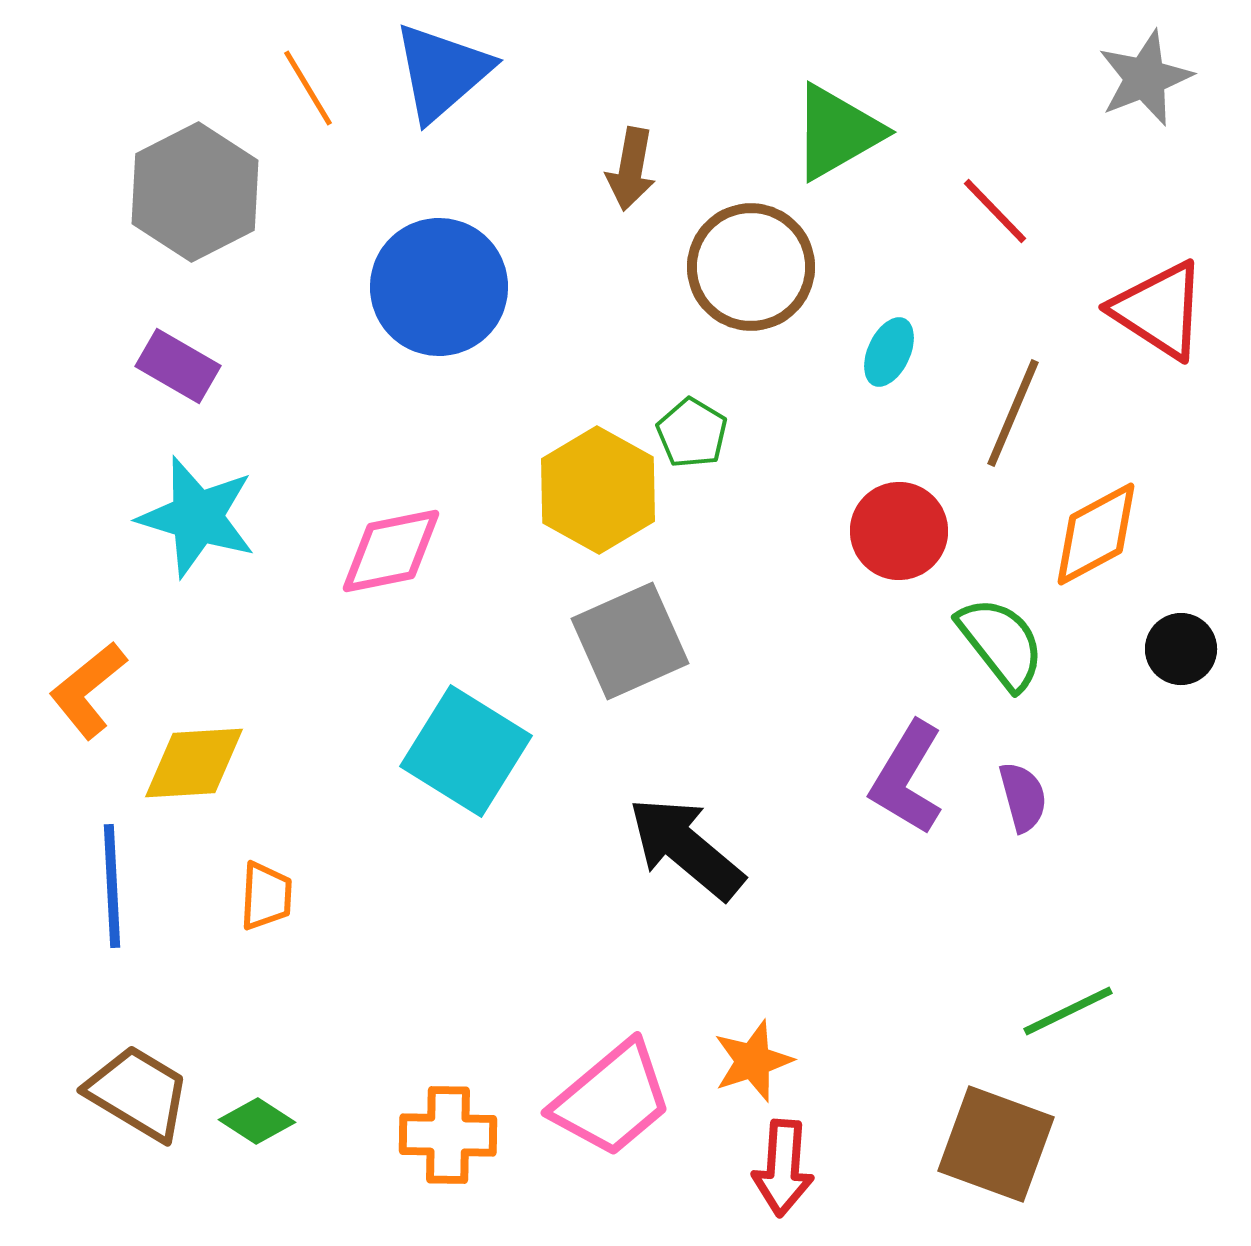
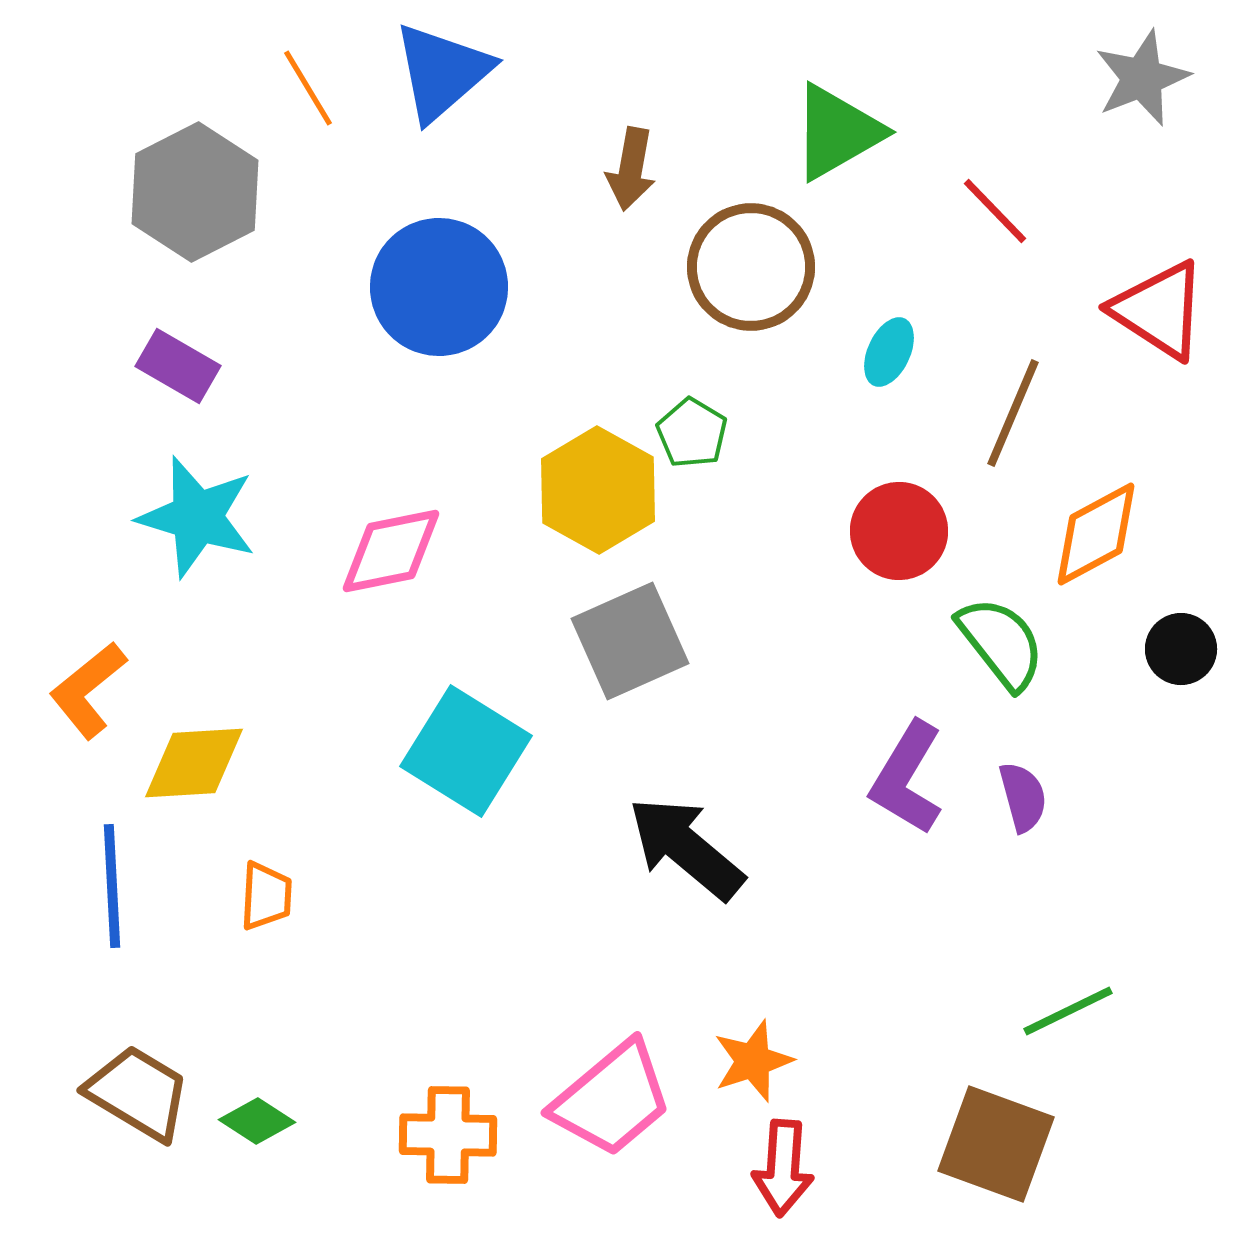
gray star: moved 3 px left
